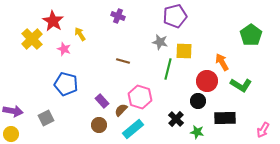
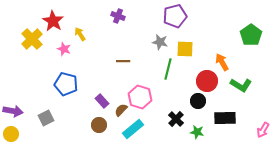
yellow square: moved 1 px right, 2 px up
brown line: rotated 16 degrees counterclockwise
